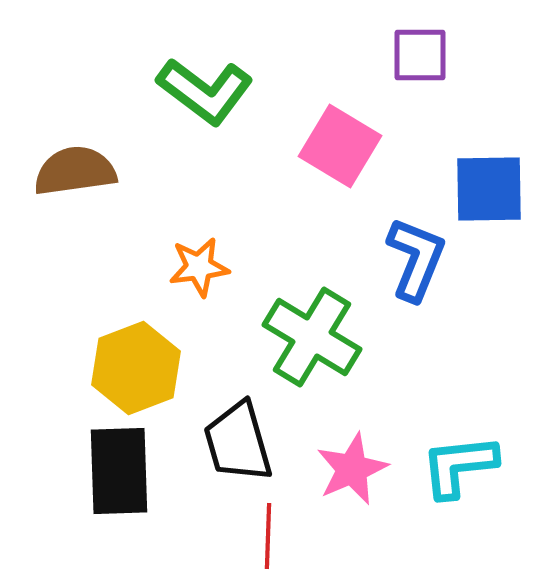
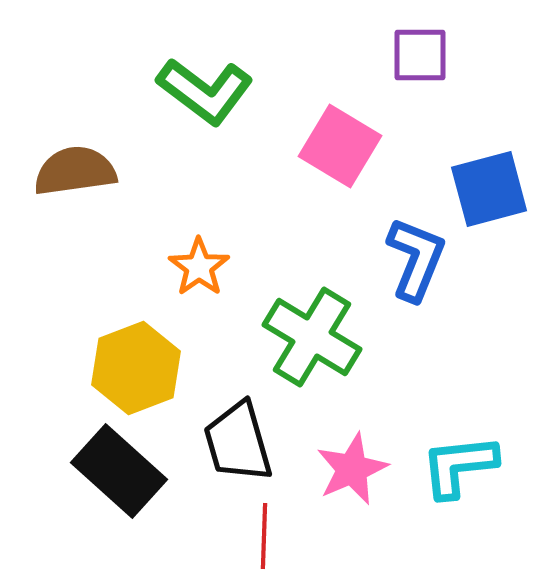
blue square: rotated 14 degrees counterclockwise
orange star: rotated 28 degrees counterclockwise
black rectangle: rotated 46 degrees counterclockwise
red line: moved 4 px left
